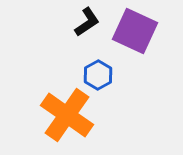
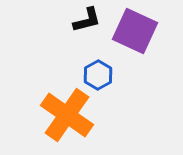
black L-shape: moved 2 px up; rotated 20 degrees clockwise
